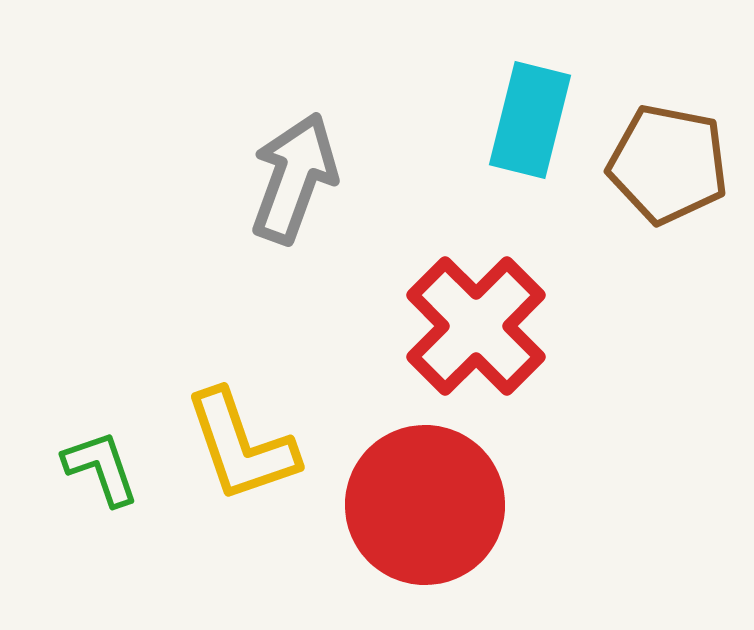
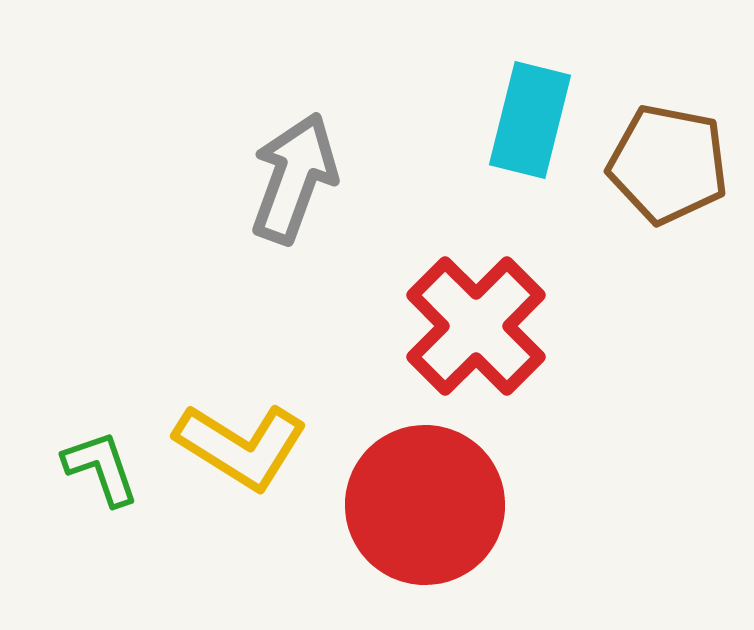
yellow L-shape: rotated 39 degrees counterclockwise
